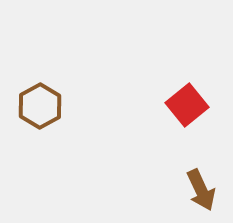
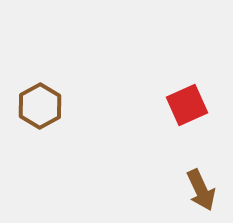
red square: rotated 15 degrees clockwise
